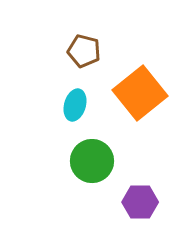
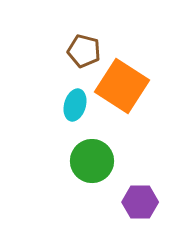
orange square: moved 18 px left, 7 px up; rotated 18 degrees counterclockwise
